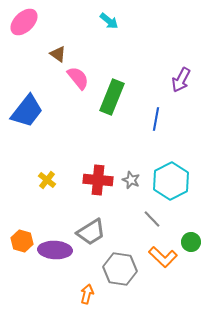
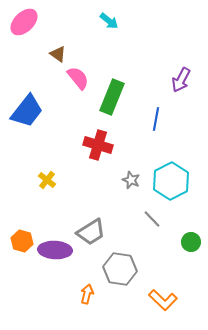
red cross: moved 35 px up; rotated 12 degrees clockwise
orange L-shape: moved 43 px down
